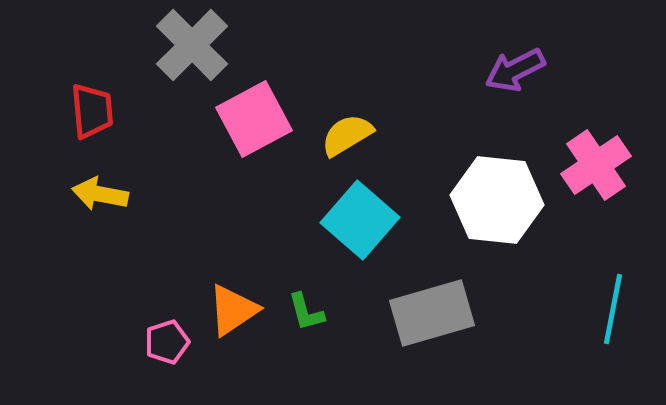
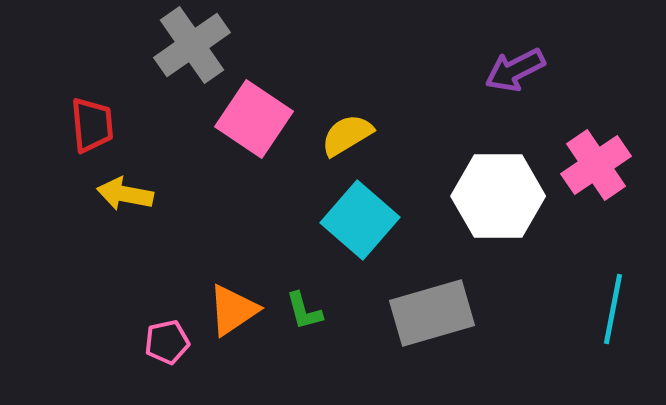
gray cross: rotated 10 degrees clockwise
red trapezoid: moved 14 px down
pink square: rotated 28 degrees counterclockwise
yellow arrow: moved 25 px right
white hexagon: moved 1 px right, 4 px up; rotated 6 degrees counterclockwise
green L-shape: moved 2 px left, 1 px up
pink pentagon: rotated 6 degrees clockwise
